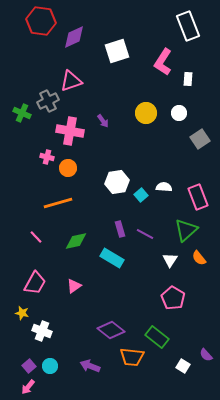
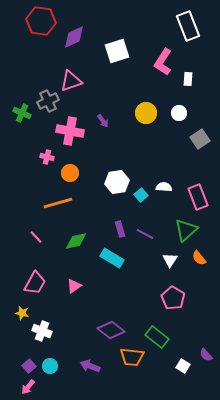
orange circle at (68, 168): moved 2 px right, 5 px down
